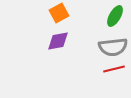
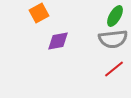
orange square: moved 20 px left
gray semicircle: moved 8 px up
red line: rotated 25 degrees counterclockwise
